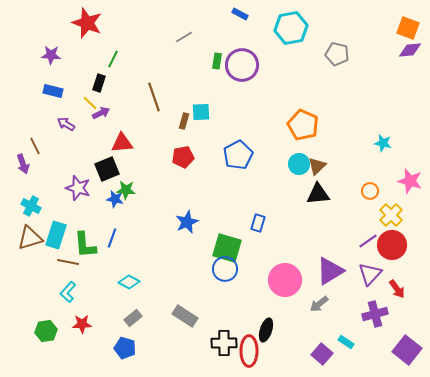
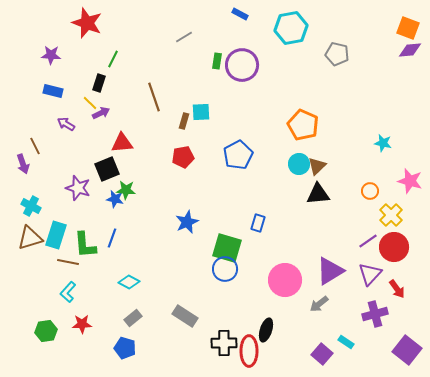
red circle at (392, 245): moved 2 px right, 2 px down
